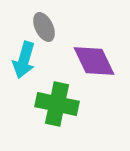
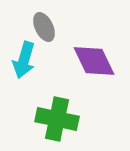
green cross: moved 15 px down
